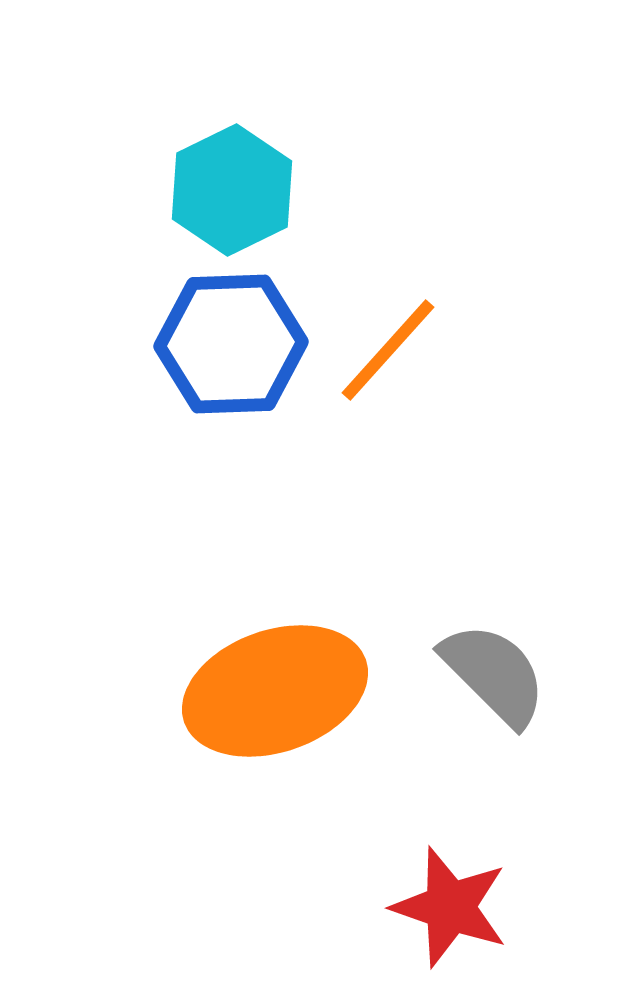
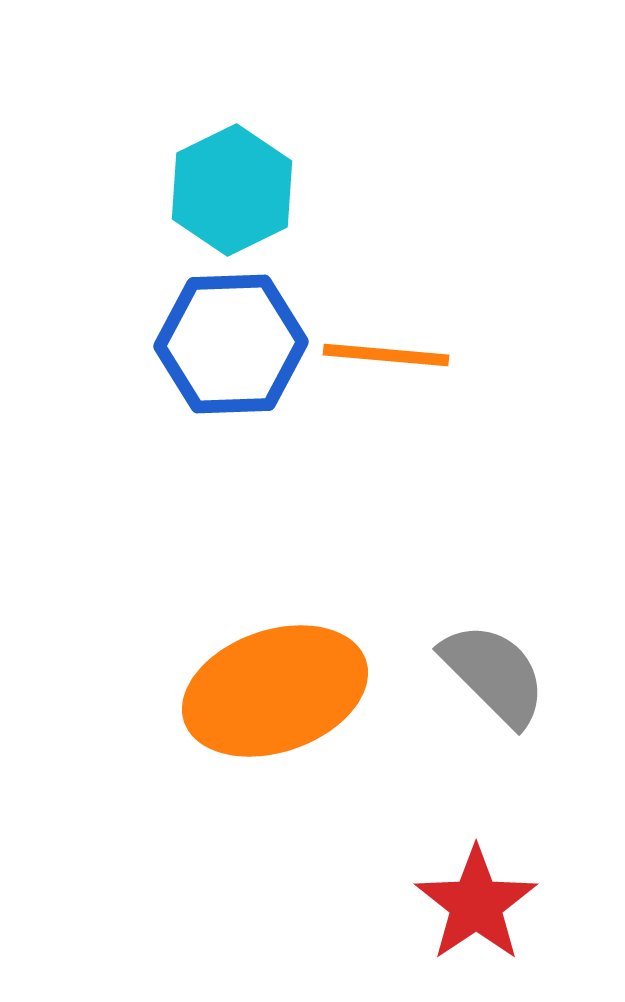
orange line: moved 2 px left, 5 px down; rotated 53 degrees clockwise
red star: moved 26 px right, 3 px up; rotated 19 degrees clockwise
